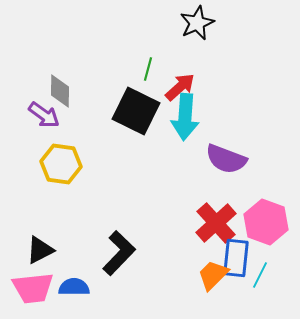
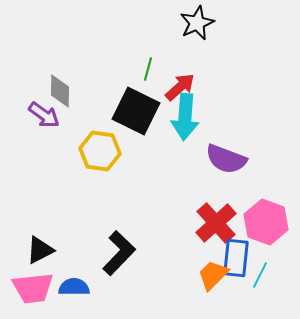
yellow hexagon: moved 39 px right, 13 px up
